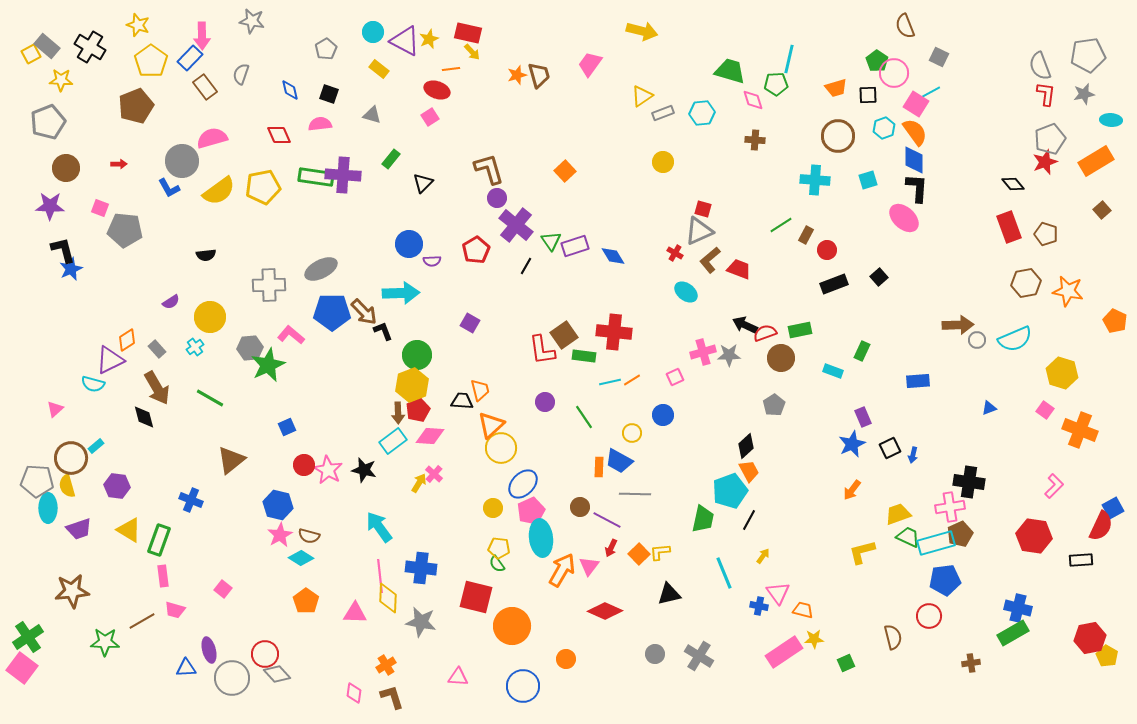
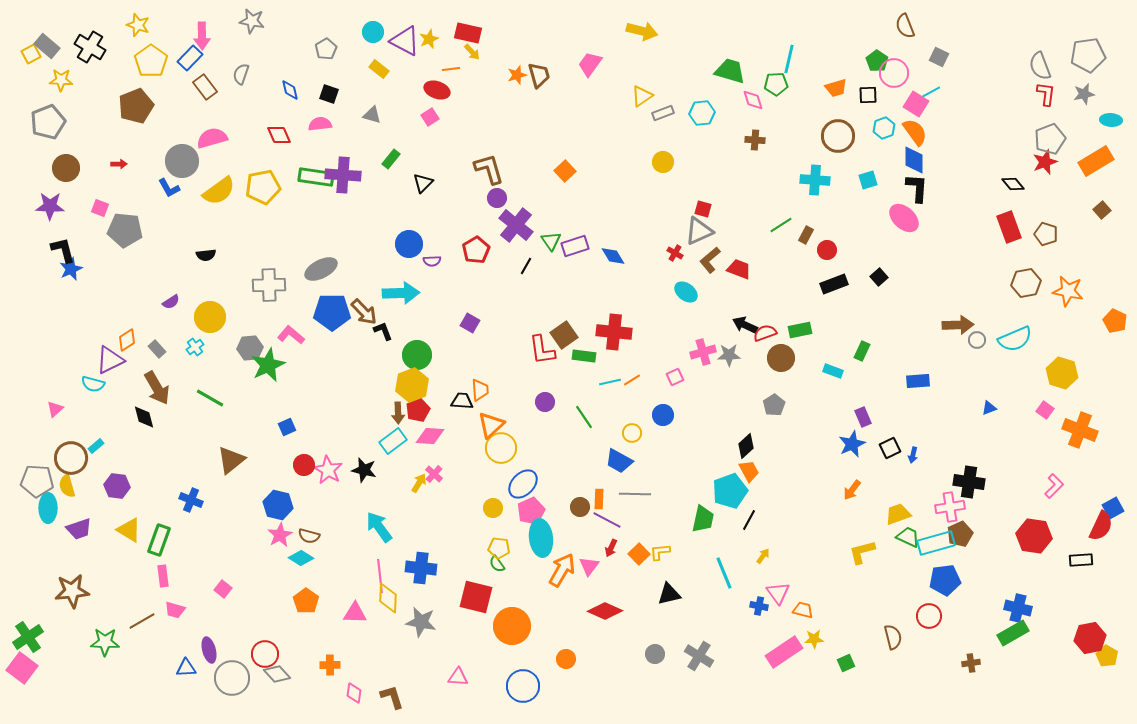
orange trapezoid at (480, 390): rotated 10 degrees clockwise
orange rectangle at (599, 467): moved 32 px down
orange cross at (386, 665): moved 56 px left; rotated 30 degrees clockwise
